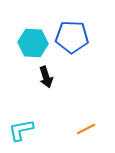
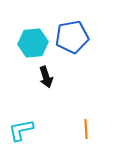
blue pentagon: rotated 12 degrees counterclockwise
cyan hexagon: rotated 8 degrees counterclockwise
orange line: rotated 66 degrees counterclockwise
